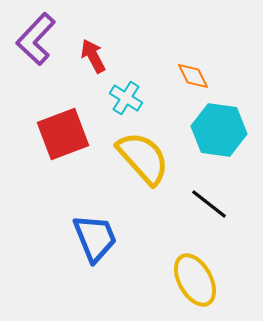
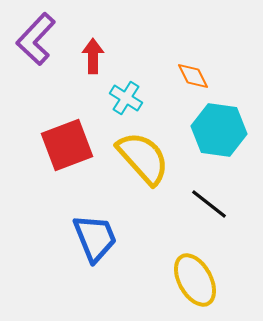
red arrow: rotated 28 degrees clockwise
red square: moved 4 px right, 11 px down
